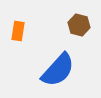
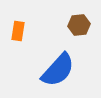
brown hexagon: rotated 20 degrees counterclockwise
